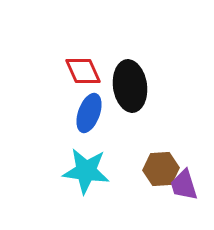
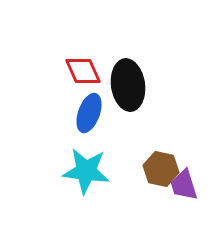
black ellipse: moved 2 px left, 1 px up
brown hexagon: rotated 16 degrees clockwise
